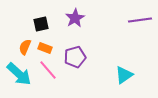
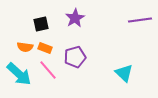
orange semicircle: rotated 105 degrees counterclockwise
cyan triangle: moved 2 px up; rotated 42 degrees counterclockwise
